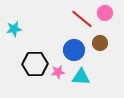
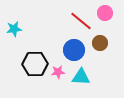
red line: moved 1 px left, 2 px down
